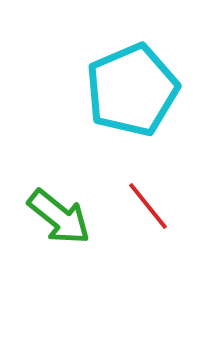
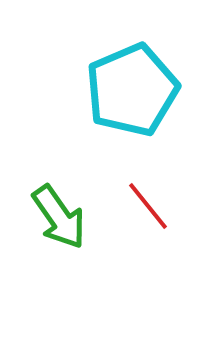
green arrow: rotated 16 degrees clockwise
